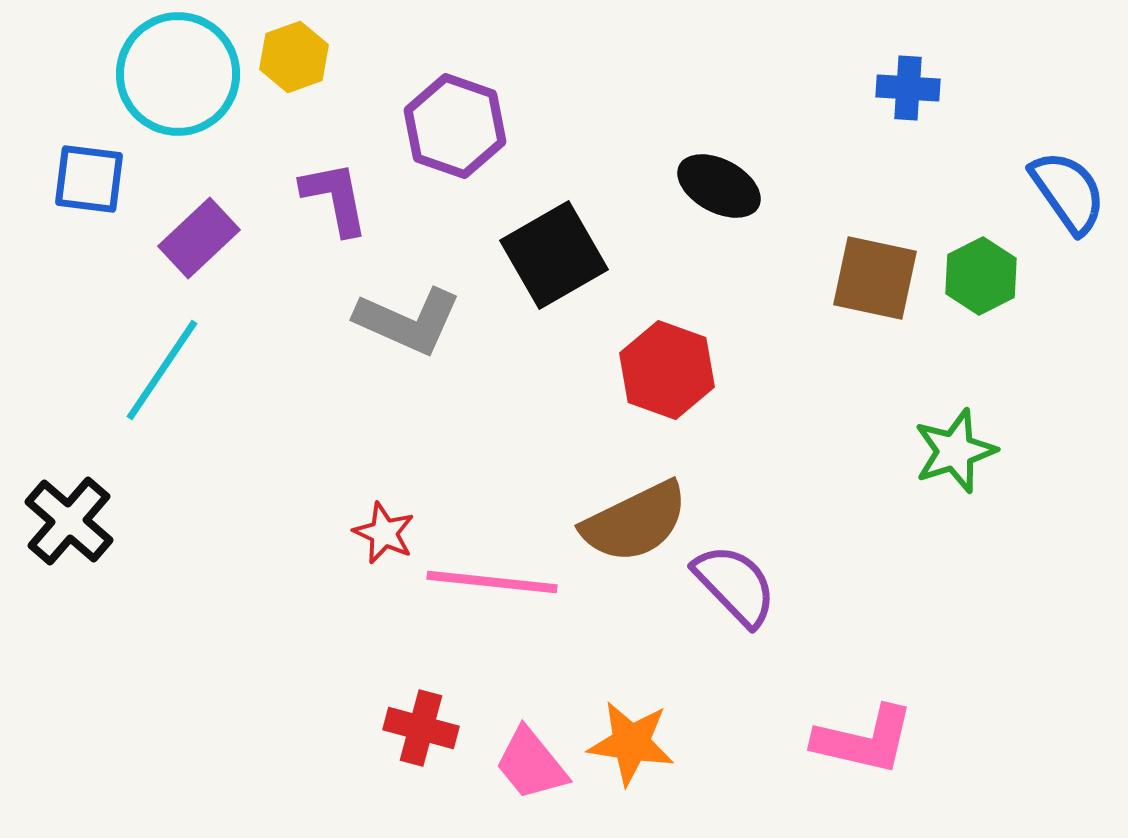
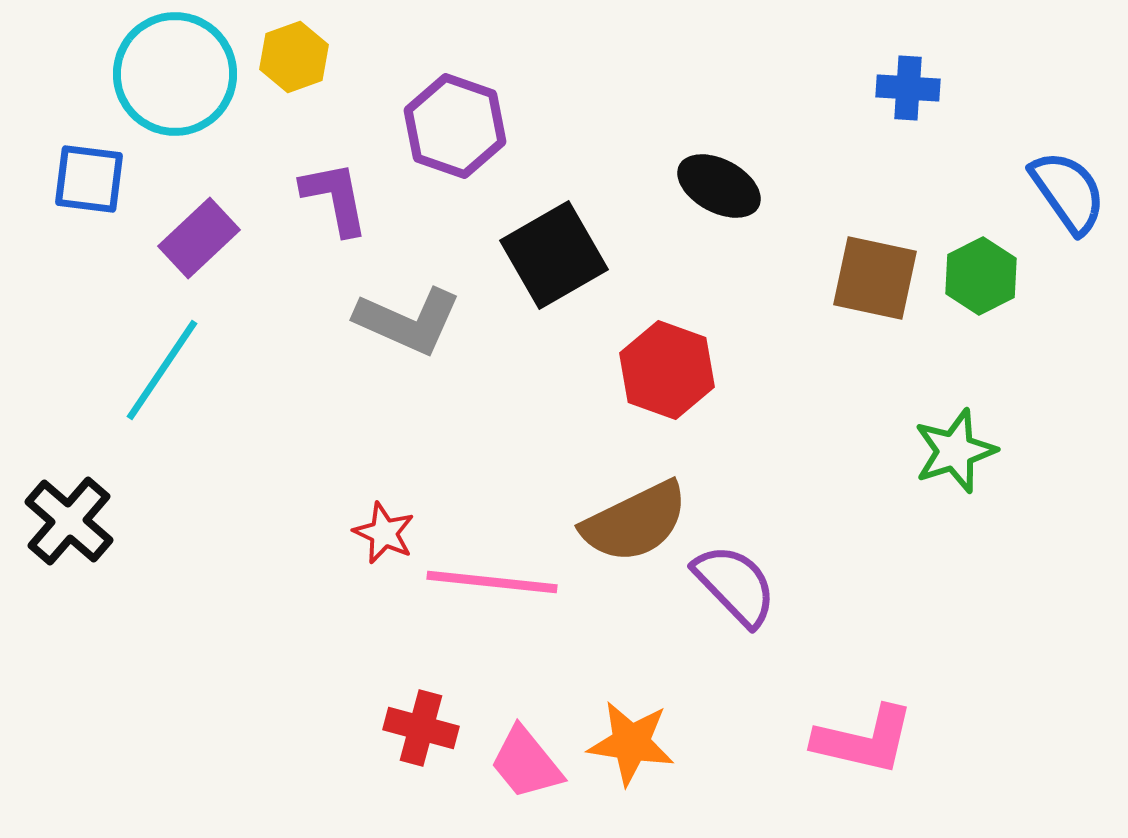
cyan circle: moved 3 px left
pink trapezoid: moved 5 px left, 1 px up
